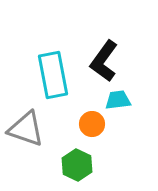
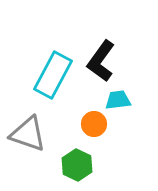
black L-shape: moved 3 px left
cyan rectangle: rotated 39 degrees clockwise
orange circle: moved 2 px right
gray triangle: moved 2 px right, 5 px down
